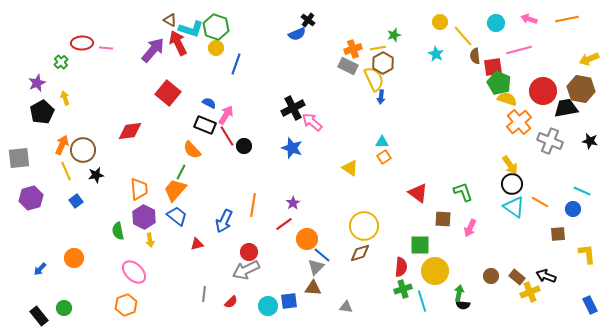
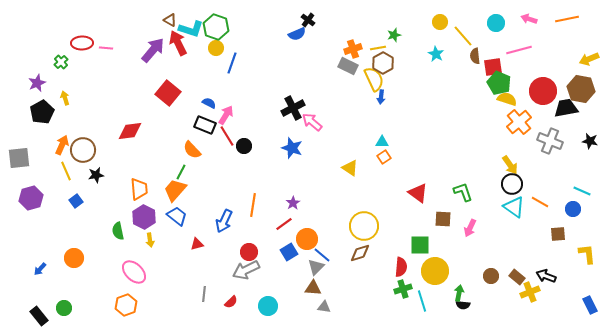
blue line at (236, 64): moved 4 px left, 1 px up
blue square at (289, 301): moved 49 px up; rotated 24 degrees counterclockwise
gray triangle at (346, 307): moved 22 px left
